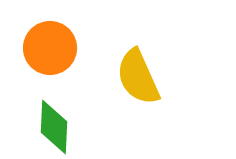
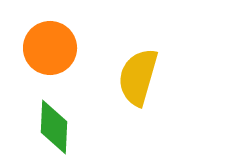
yellow semicircle: rotated 40 degrees clockwise
